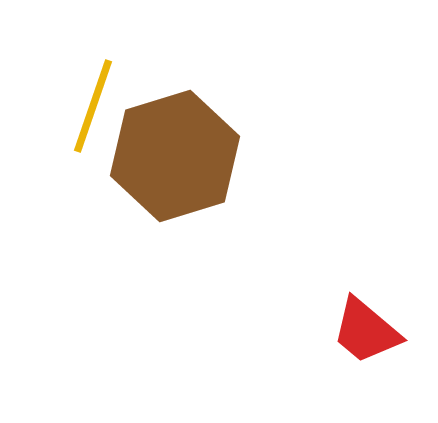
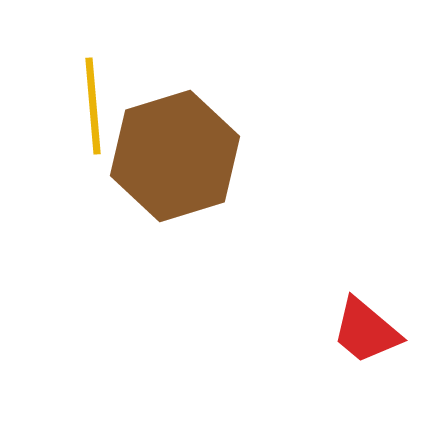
yellow line: rotated 24 degrees counterclockwise
